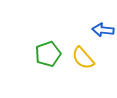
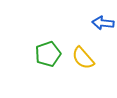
blue arrow: moved 7 px up
